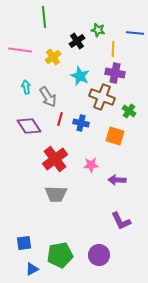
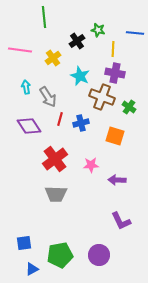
yellow cross: moved 1 px down
green cross: moved 4 px up
blue cross: rotated 28 degrees counterclockwise
